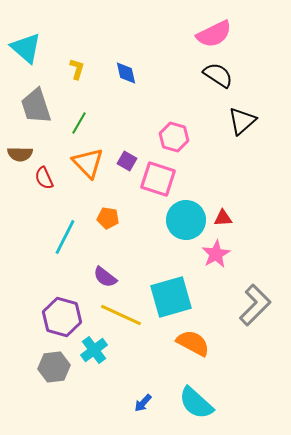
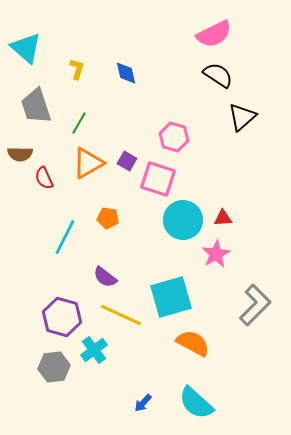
black triangle: moved 4 px up
orange triangle: rotated 44 degrees clockwise
cyan circle: moved 3 px left
